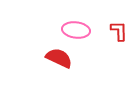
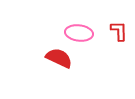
pink ellipse: moved 3 px right, 3 px down
